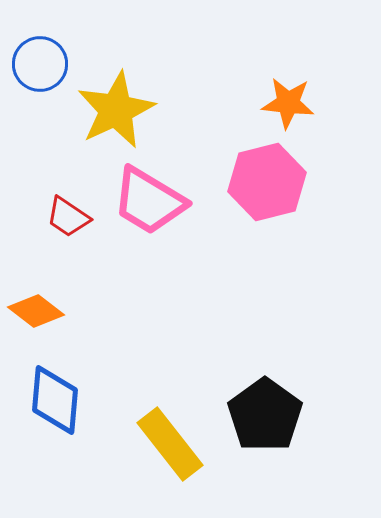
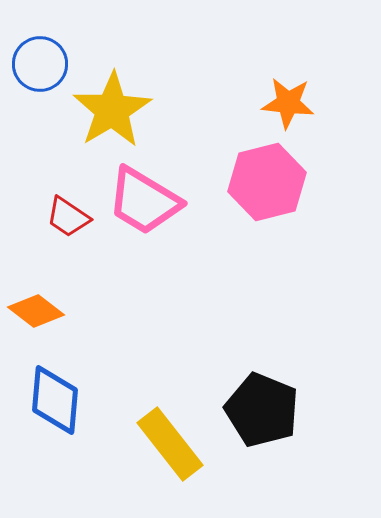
yellow star: moved 4 px left; rotated 6 degrees counterclockwise
pink trapezoid: moved 5 px left
black pentagon: moved 3 px left, 5 px up; rotated 14 degrees counterclockwise
